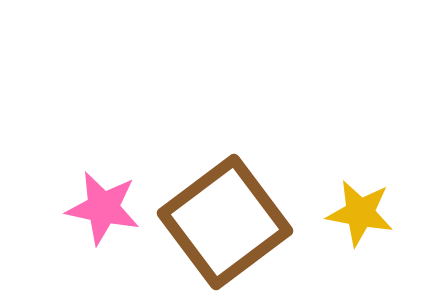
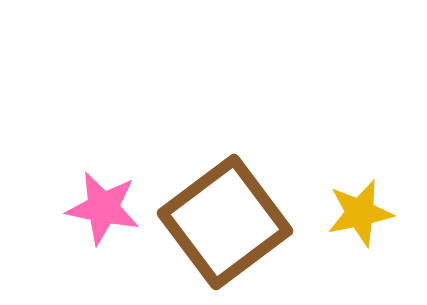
yellow star: rotated 22 degrees counterclockwise
